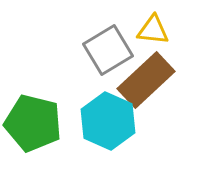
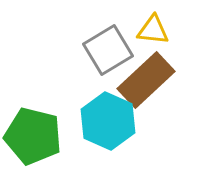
green pentagon: moved 13 px down
